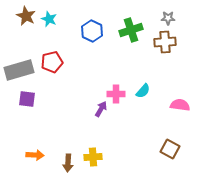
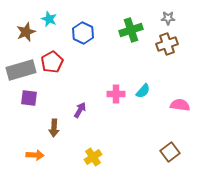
brown star: moved 16 px down; rotated 24 degrees clockwise
blue hexagon: moved 9 px left, 2 px down
brown cross: moved 2 px right, 2 px down; rotated 15 degrees counterclockwise
red pentagon: rotated 15 degrees counterclockwise
gray rectangle: moved 2 px right
purple square: moved 2 px right, 1 px up
purple arrow: moved 21 px left, 1 px down
brown square: moved 3 px down; rotated 24 degrees clockwise
yellow cross: rotated 30 degrees counterclockwise
brown arrow: moved 14 px left, 35 px up
